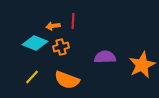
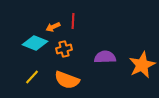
orange arrow: moved 1 px down; rotated 16 degrees counterclockwise
orange cross: moved 3 px right, 2 px down
